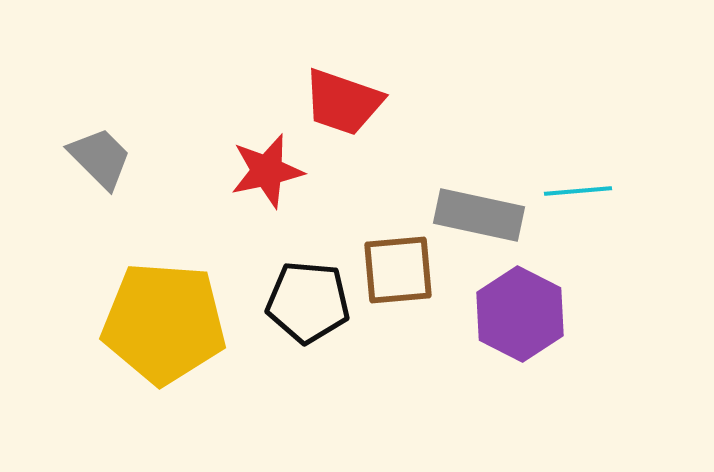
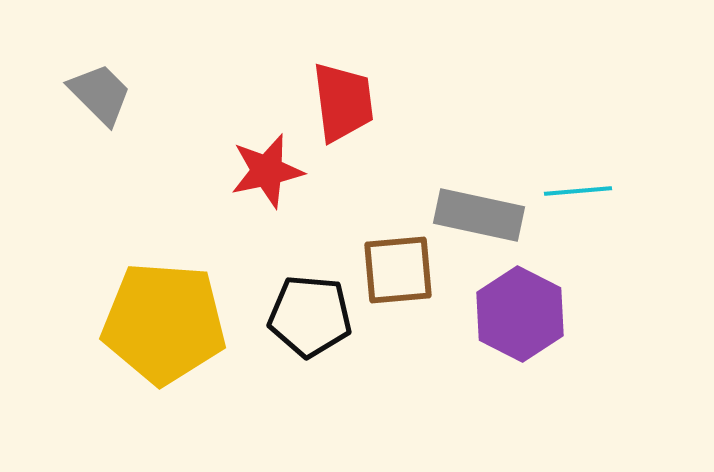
red trapezoid: rotated 116 degrees counterclockwise
gray trapezoid: moved 64 px up
black pentagon: moved 2 px right, 14 px down
